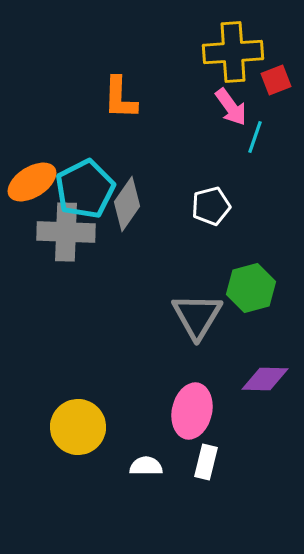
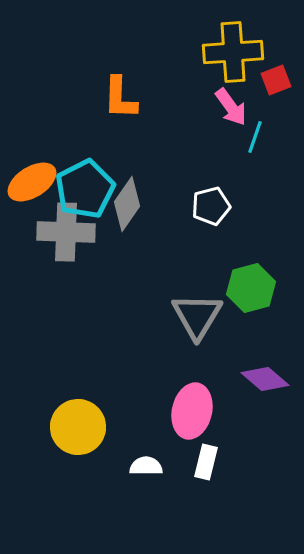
purple diamond: rotated 39 degrees clockwise
